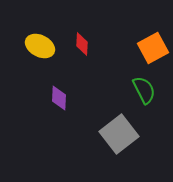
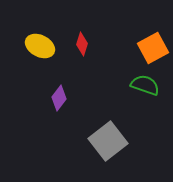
red diamond: rotated 15 degrees clockwise
green semicircle: moved 1 px right, 5 px up; rotated 44 degrees counterclockwise
purple diamond: rotated 35 degrees clockwise
gray square: moved 11 px left, 7 px down
